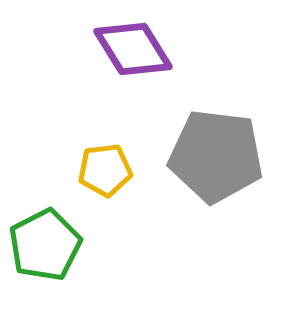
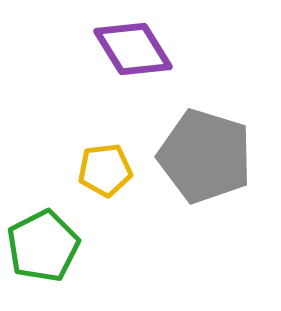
gray pentagon: moved 11 px left; rotated 10 degrees clockwise
green pentagon: moved 2 px left, 1 px down
